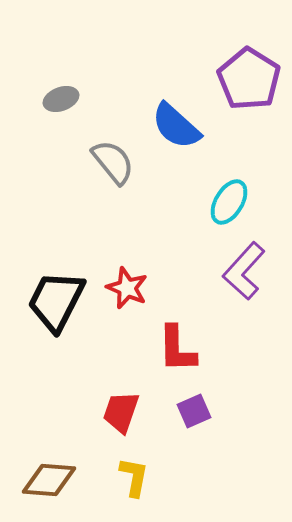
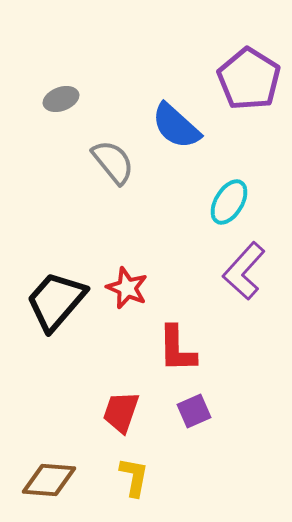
black trapezoid: rotated 14 degrees clockwise
